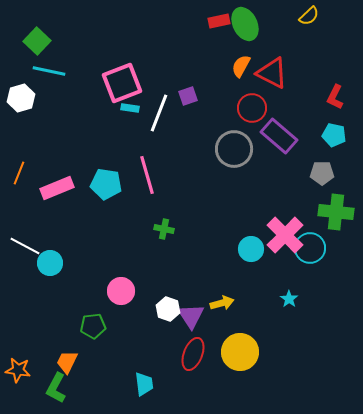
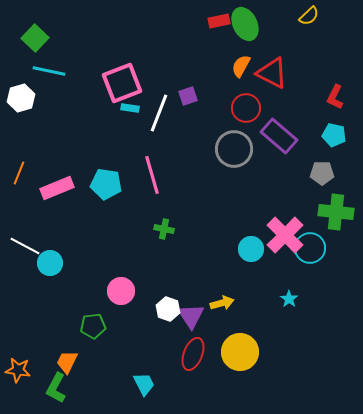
green square at (37, 41): moved 2 px left, 3 px up
red circle at (252, 108): moved 6 px left
pink line at (147, 175): moved 5 px right
cyan trapezoid at (144, 384): rotated 20 degrees counterclockwise
